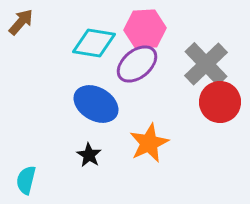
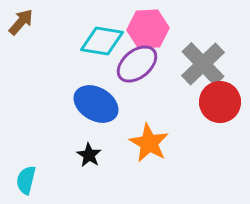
pink hexagon: moved 3 px right
cyan diamond: moved 8 px right, 2 px up
gray cross: moved 3 px left
orange star: rotated 18 degrees counterclockwise
